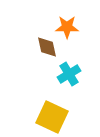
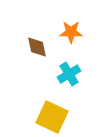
orange star: moved 4 px right, 5 px down
brown diamond: moved 10 px left
